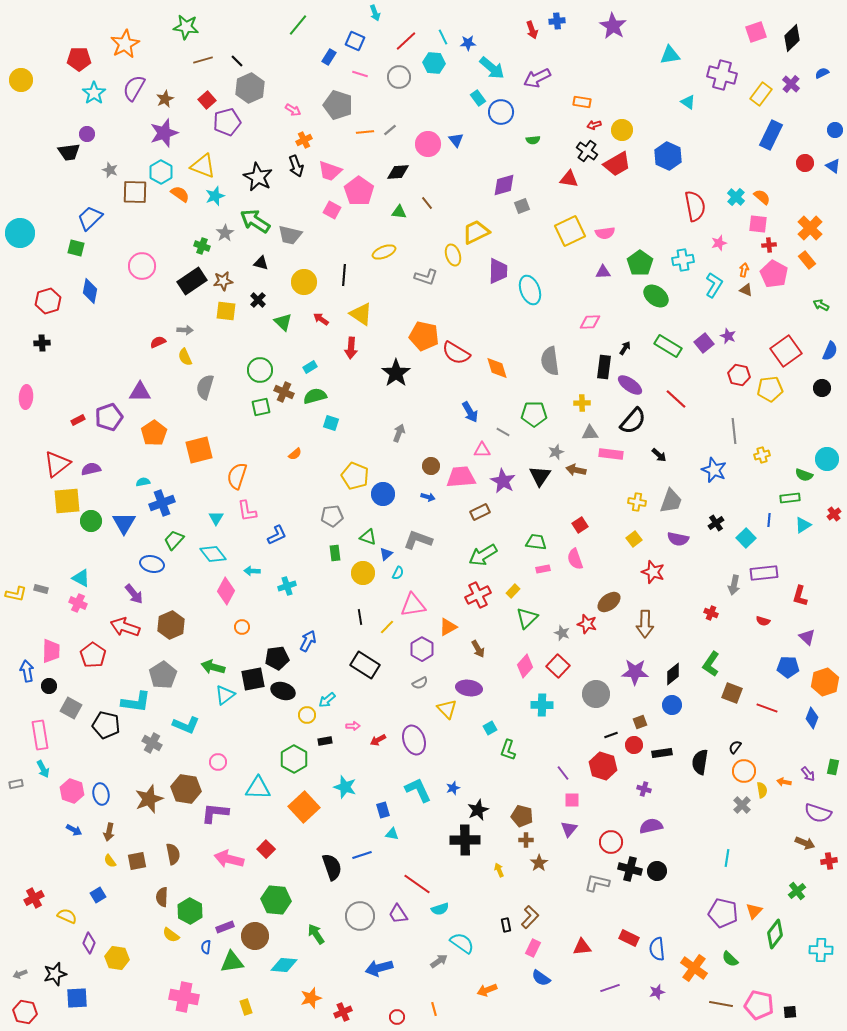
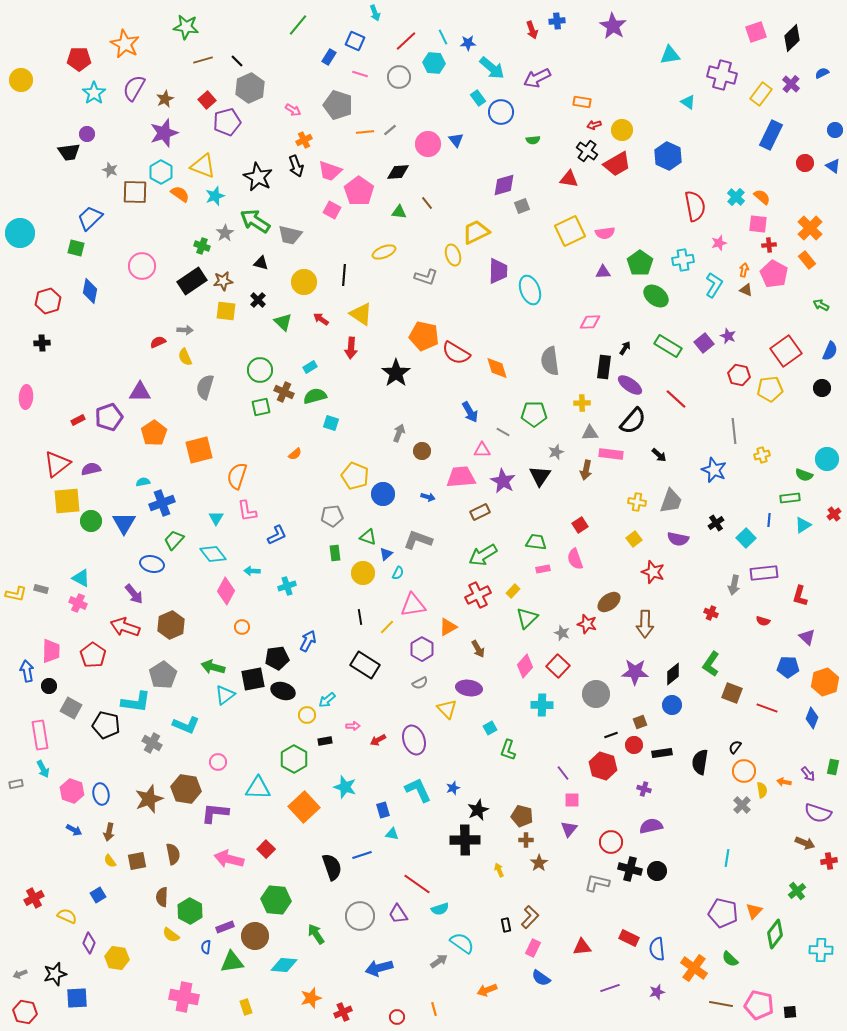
orange star at (125, 44): rotated 16 degrees counterclockwise
brown circle at (431, 466): moved 9 px left, 15 px up
brown arrow at (576, 470): moved 10 px right; rotated 90 degrees counterclockwise
